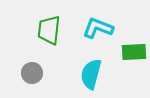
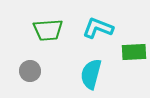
green trapezoid: moved 1 px left; rotated 100 degrees counterclockwise
gray circle: moved 2 px left, 2 px up
